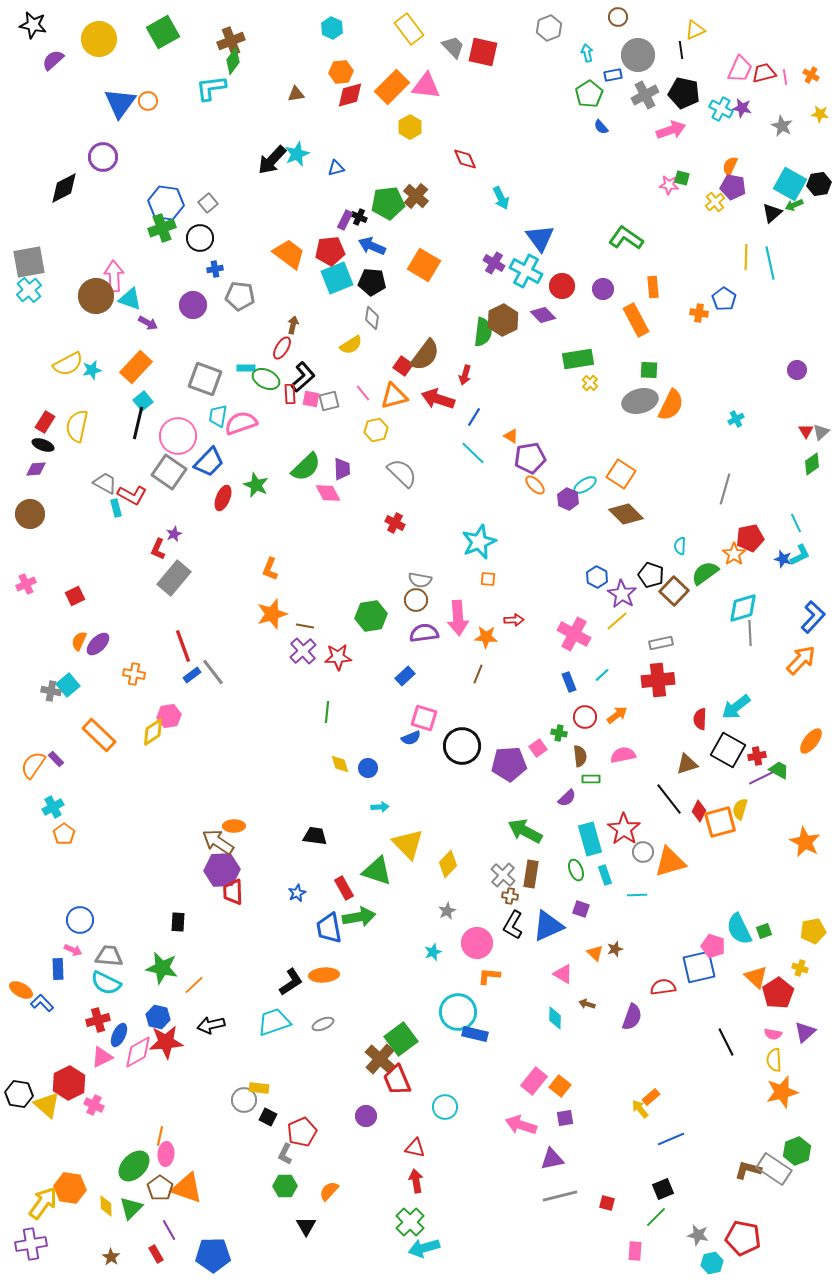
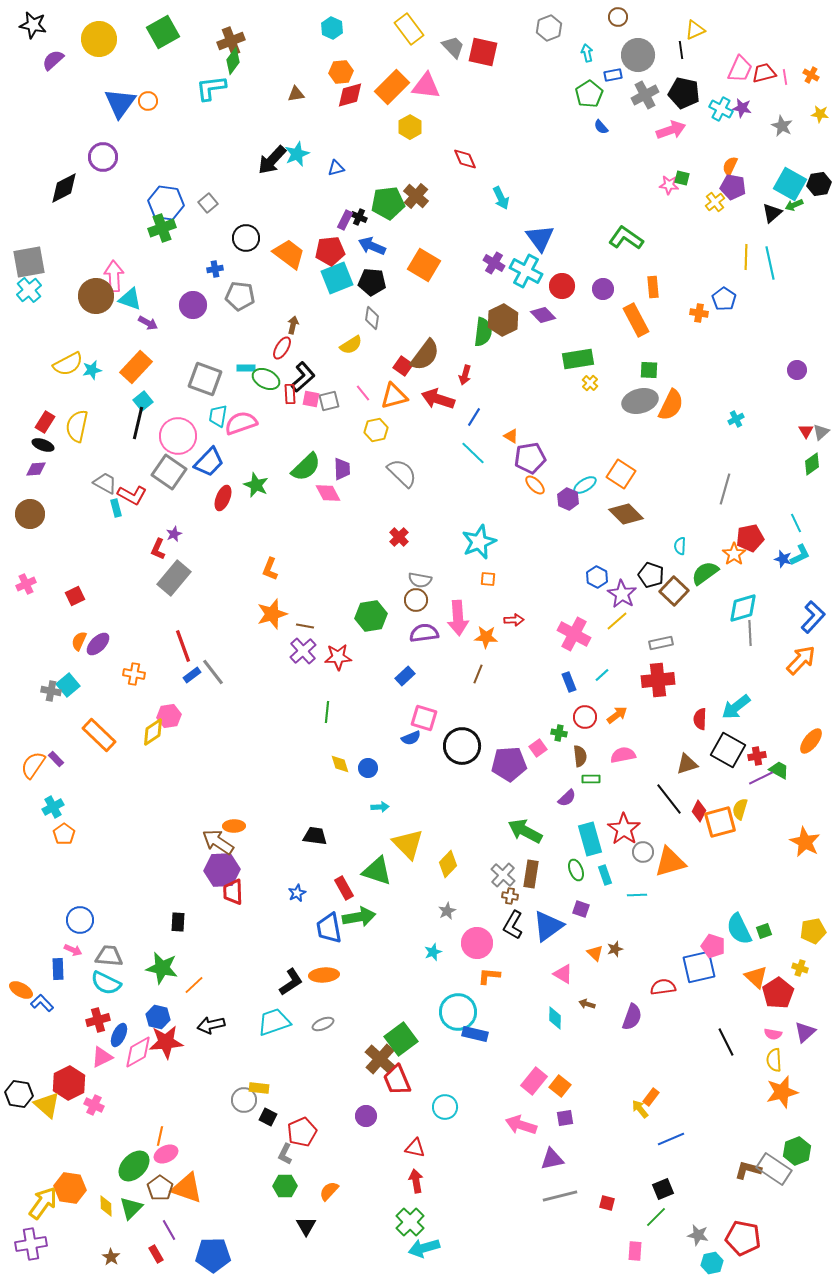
black circle at (200, 238): moved 46 px right
red cross at (395, 523): moved 4 px right, 14 px down; rotated 18 degrees clockwise
blue triangle at (548, 926): rotated 12 degrees counterclockwise
orange rectangle at (651, 1097): rotated 12 degrees counterclockwise
pink ellipse at (166, 1154): rotated 60 degrees clockwise
